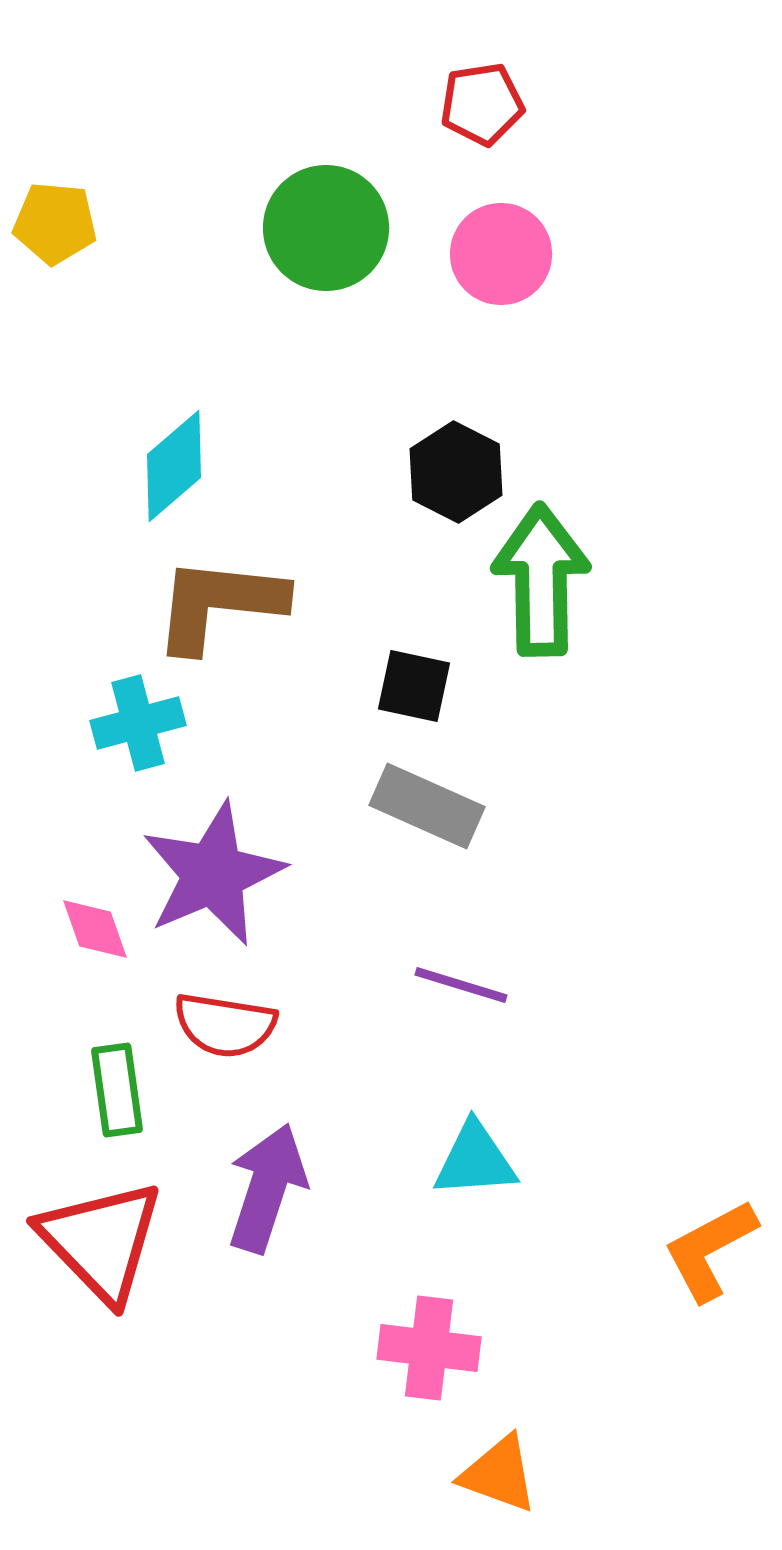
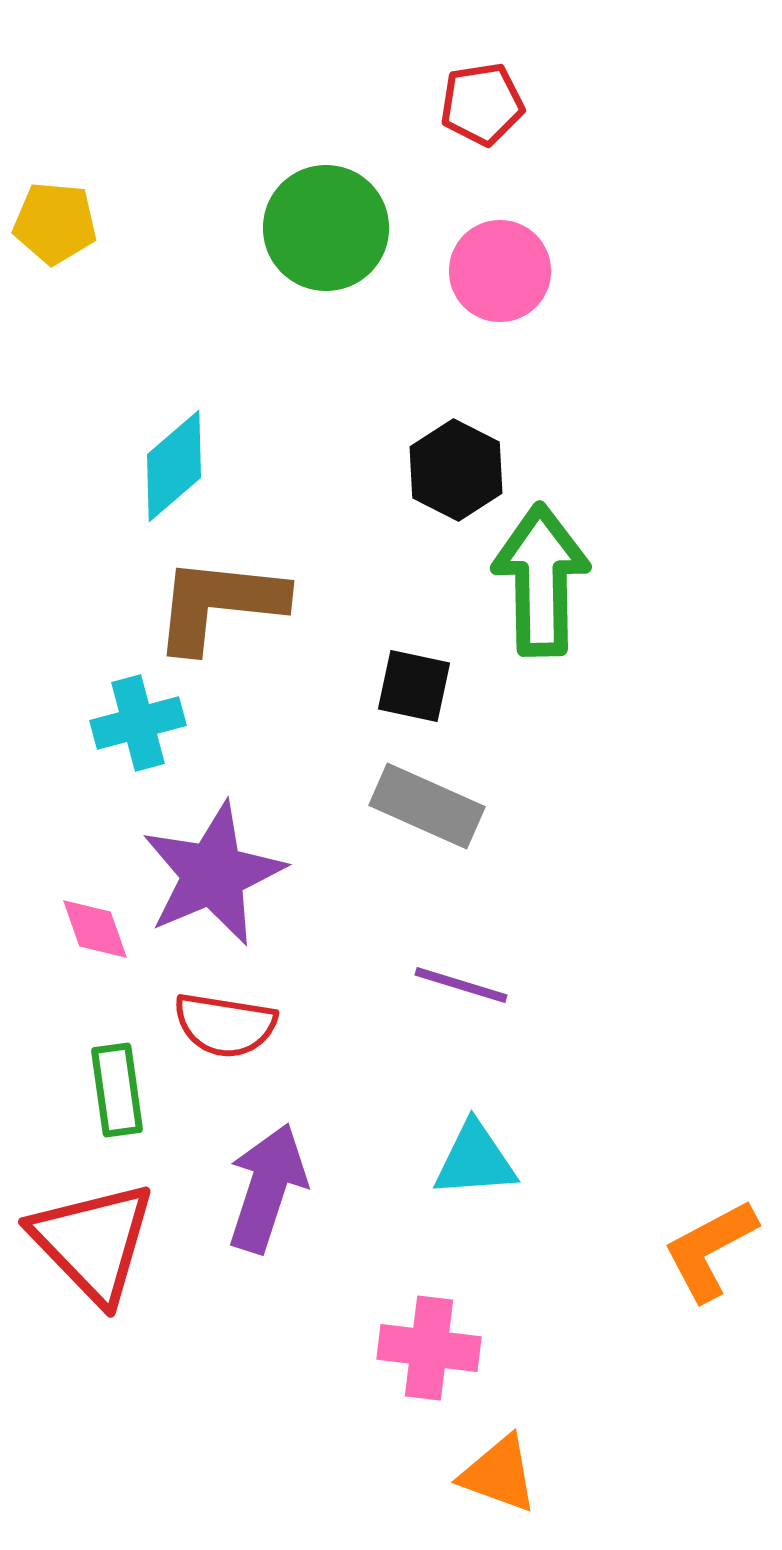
pink circle: moved 1 px left, 17 px down
black hexagon: moved 2 px up
red triangle: moved 8 px left, 1 px down
